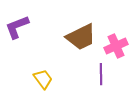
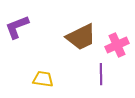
pink cross: moved 1 px right, 1 px up
yellow trapezoid: rotated 45 degrees counterclockwise
